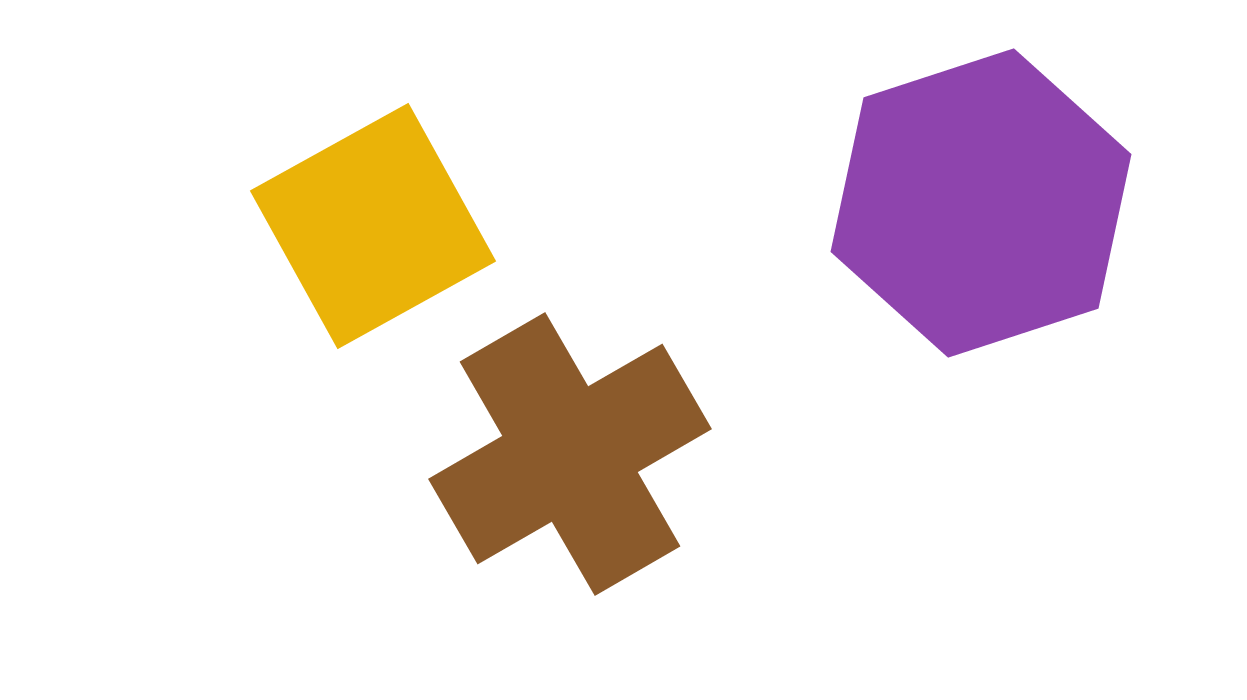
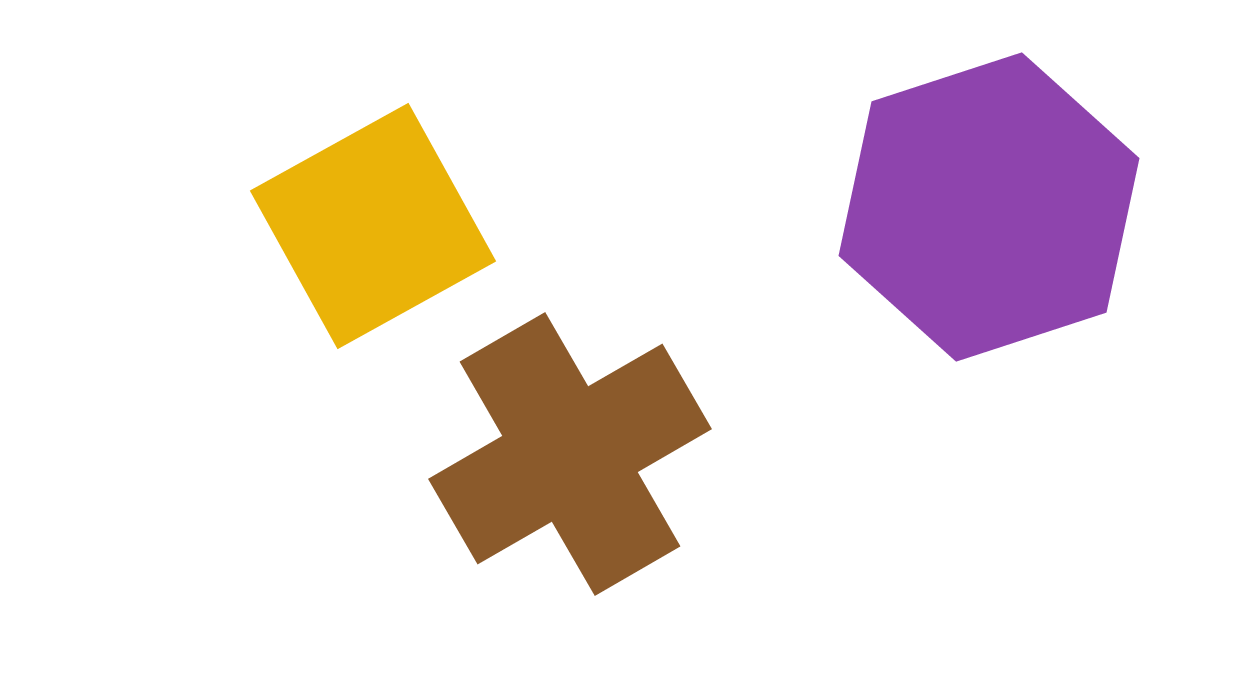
purple hexagon: moved 8 px right, 4 px down
